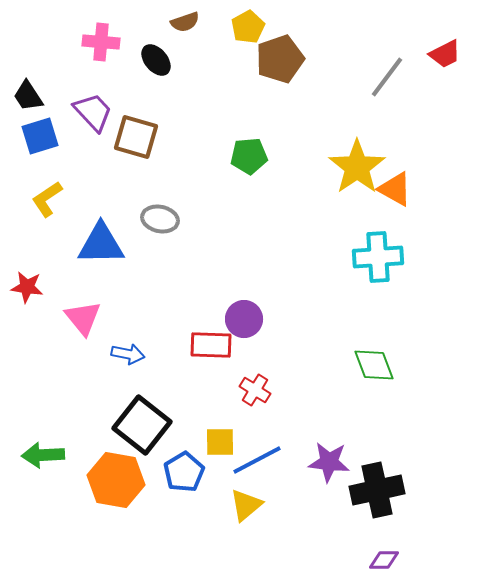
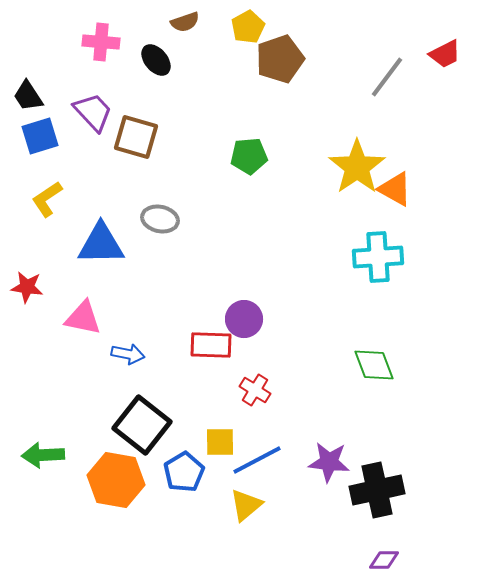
pink triangle: rotated 39 degrees counterclockwise
